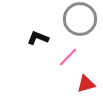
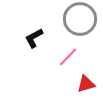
black L-shape: moved 4 px left; rotated 50 degrees counterclockwise
